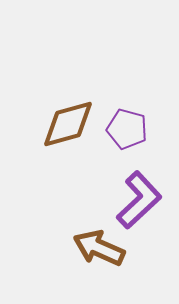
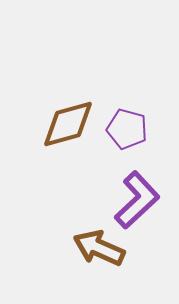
purple L-shape: moved 2 px left
